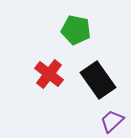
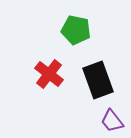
black rectangle: rotated 15 degrees clockwise
purple trapezoid: rotated 85 degrees counterclockwise
